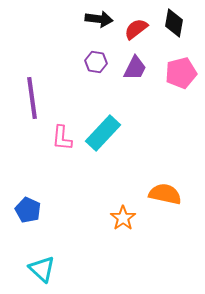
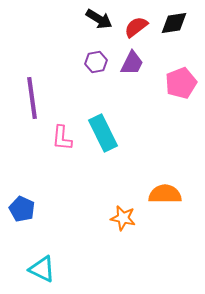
black arrow: rotated 24 degrees clockwise
black diamond: rotated 72 degrees clockwise
red semicircle: moved 2 px up
purple hexagon: rotated 20 degrees counterclockwise
purple trapezoid: moved 3 px left, 5 px up
pink pentagon: moved 10 px down; rotated 8 degrees counterclockwise
cyan rectangle: rotated 69 degrees counterclockwise
orange semicircle: rotated 12 degrees counterclockwise
blue pentagon: moved 6 px left, 1 px up
orange star: rotated 25 degrees counterclockwise
cyan triangle: rotated 16 degrees counterclockwise
